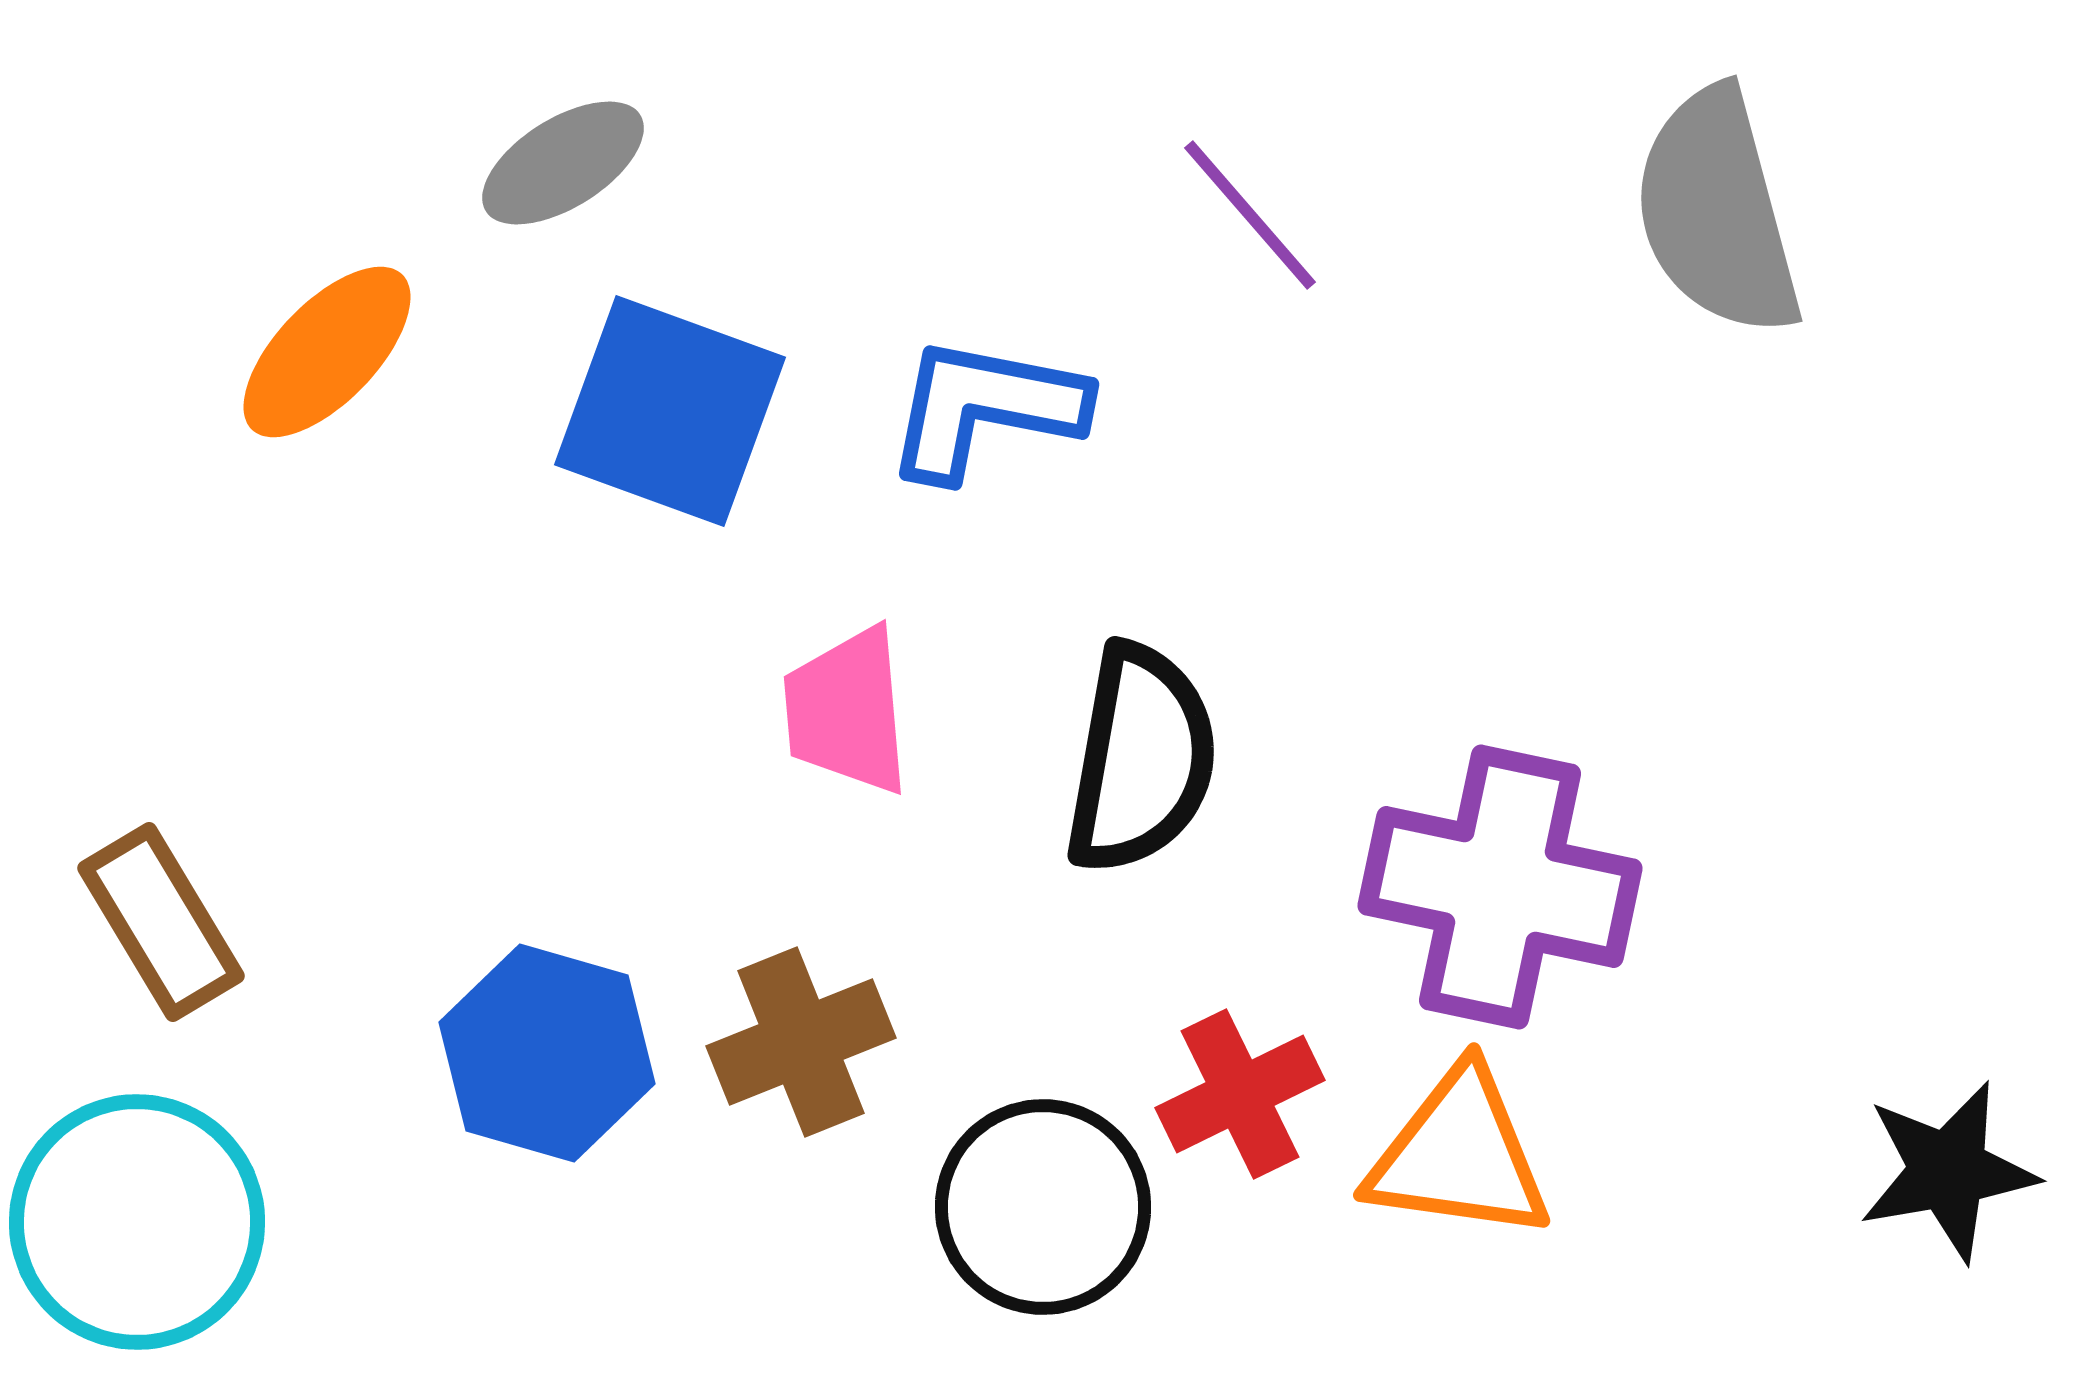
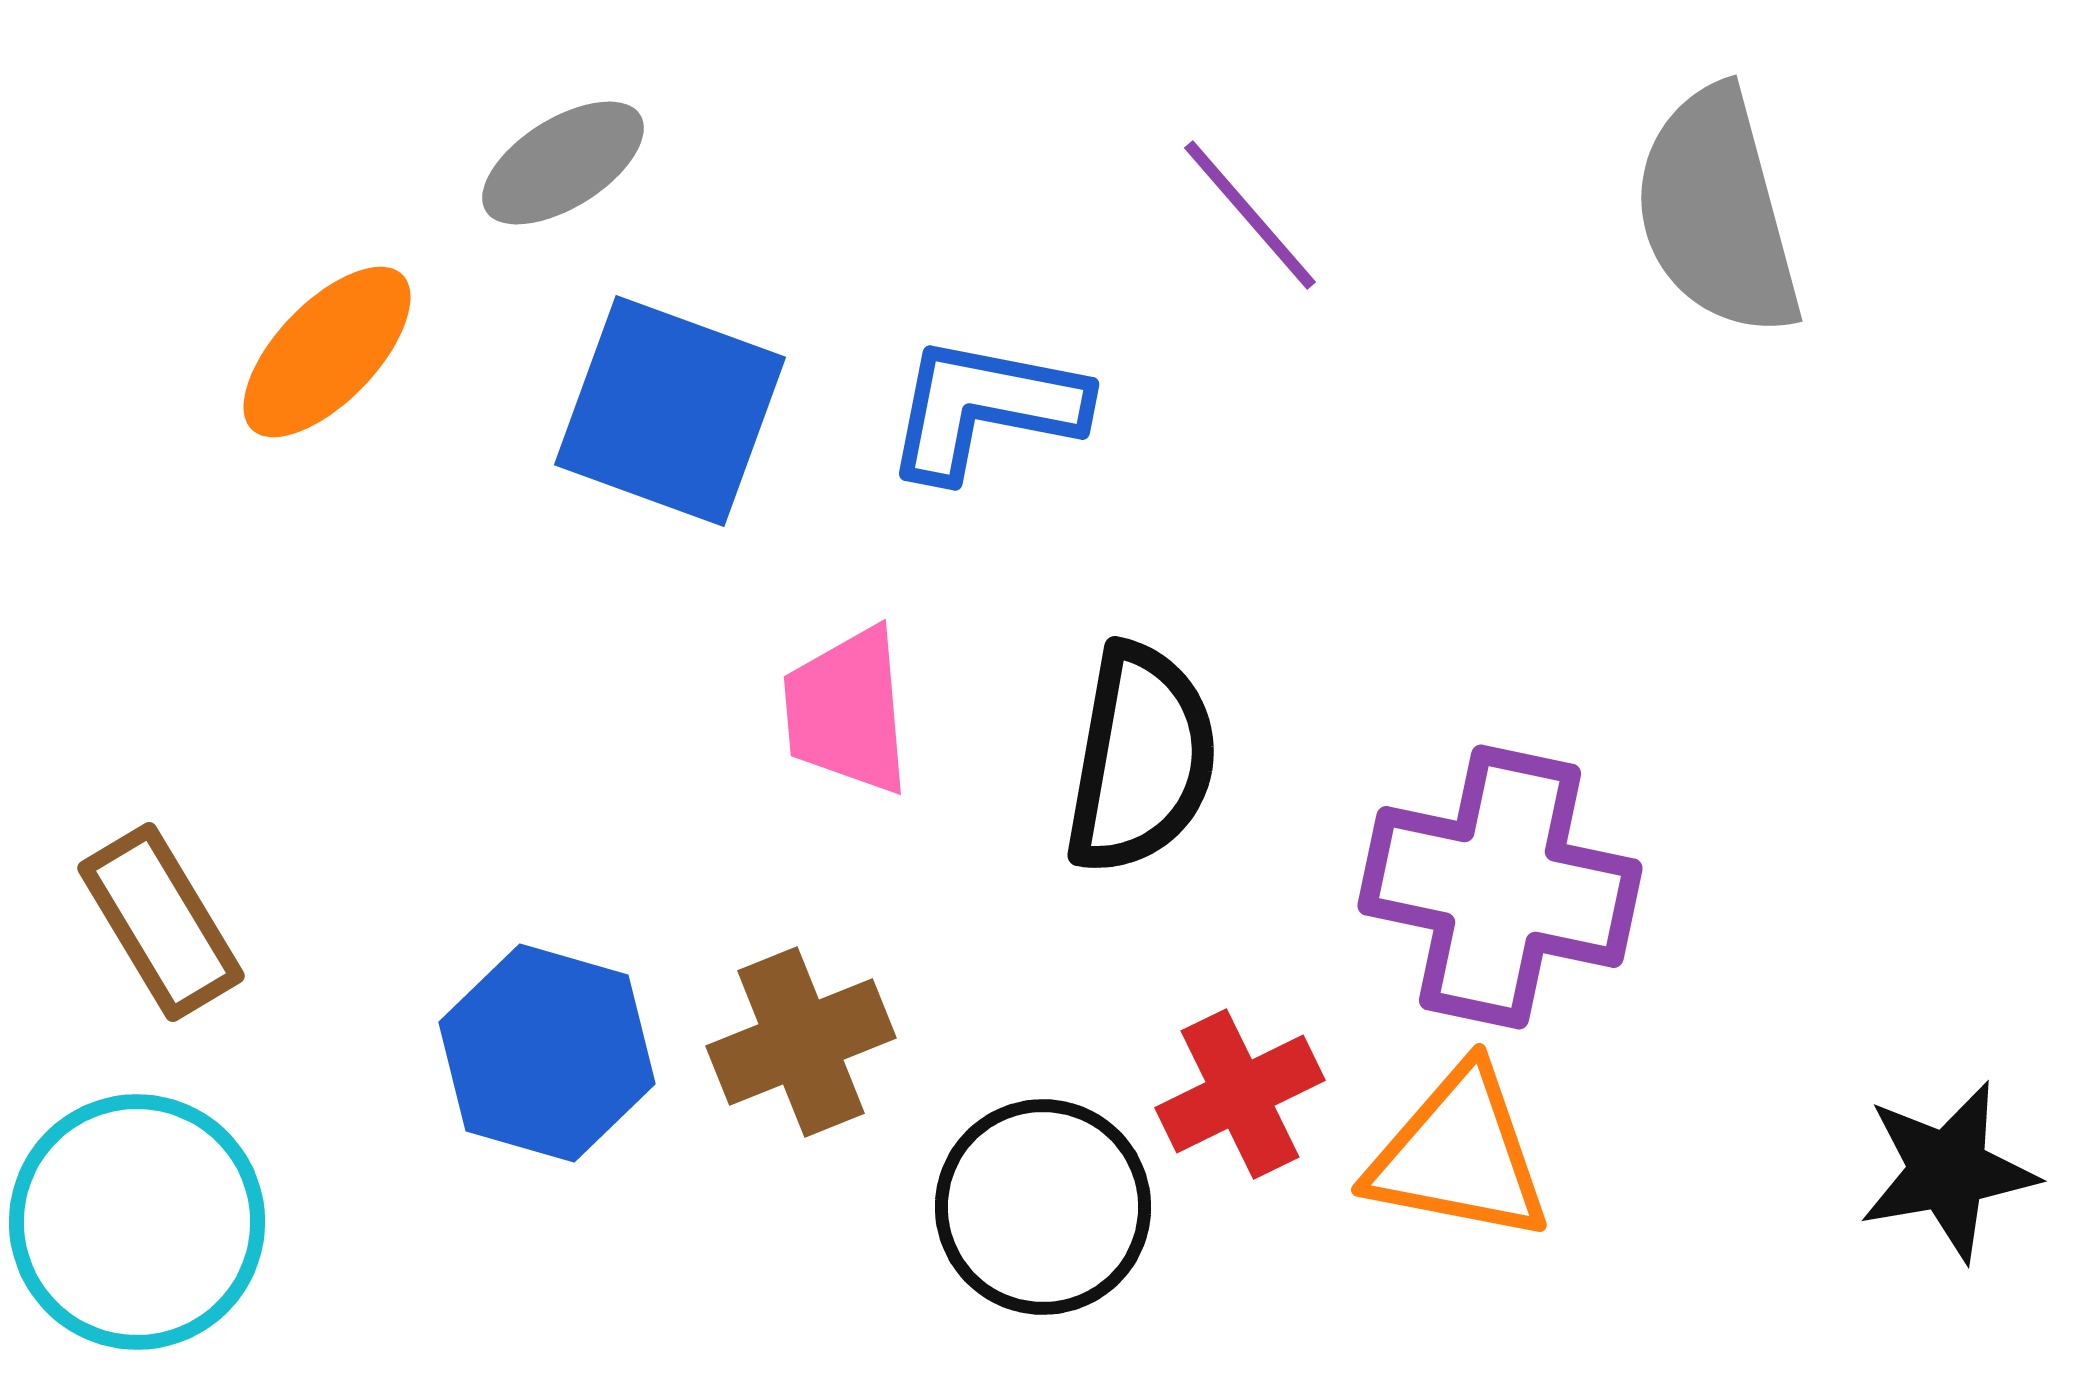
orange triangle: rotated 3 degrees clockwise
